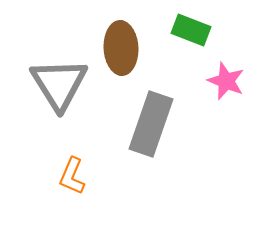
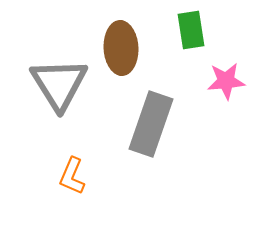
green rectangle: rotated 60 degrees clockwise
pink star: rotated 27 degrees counterclockwise
